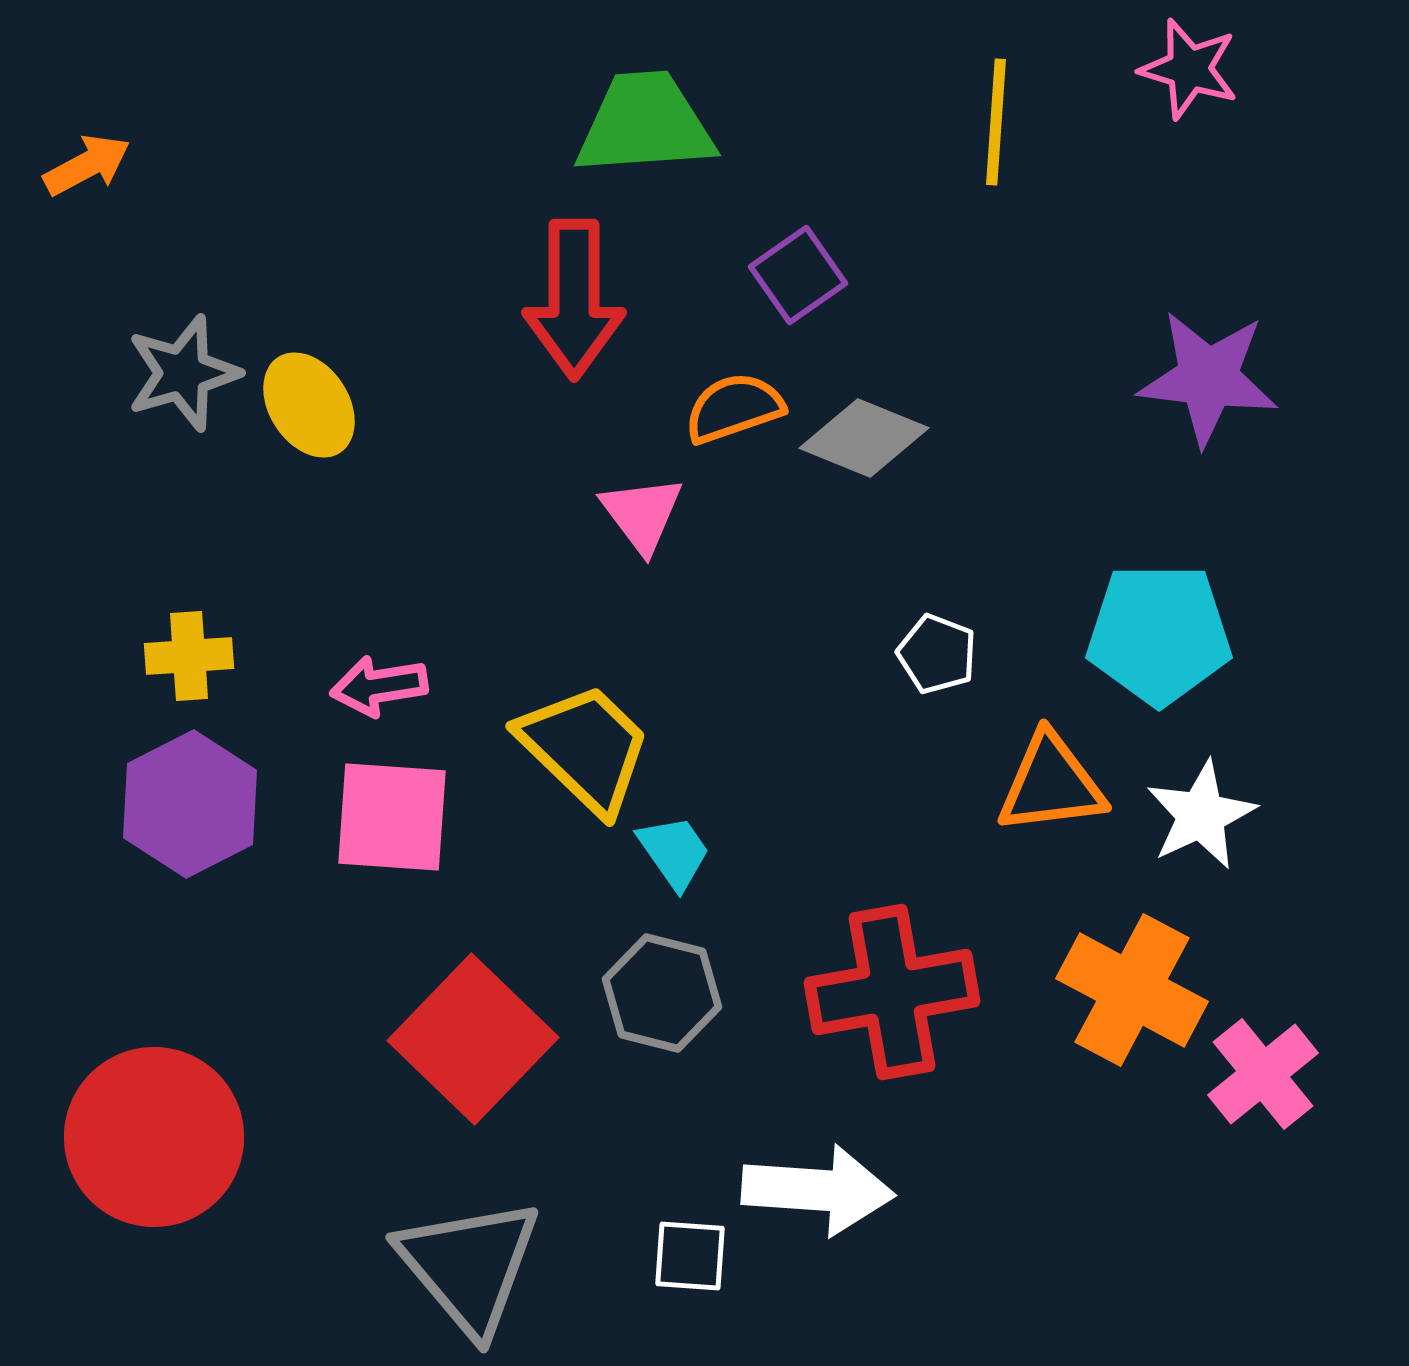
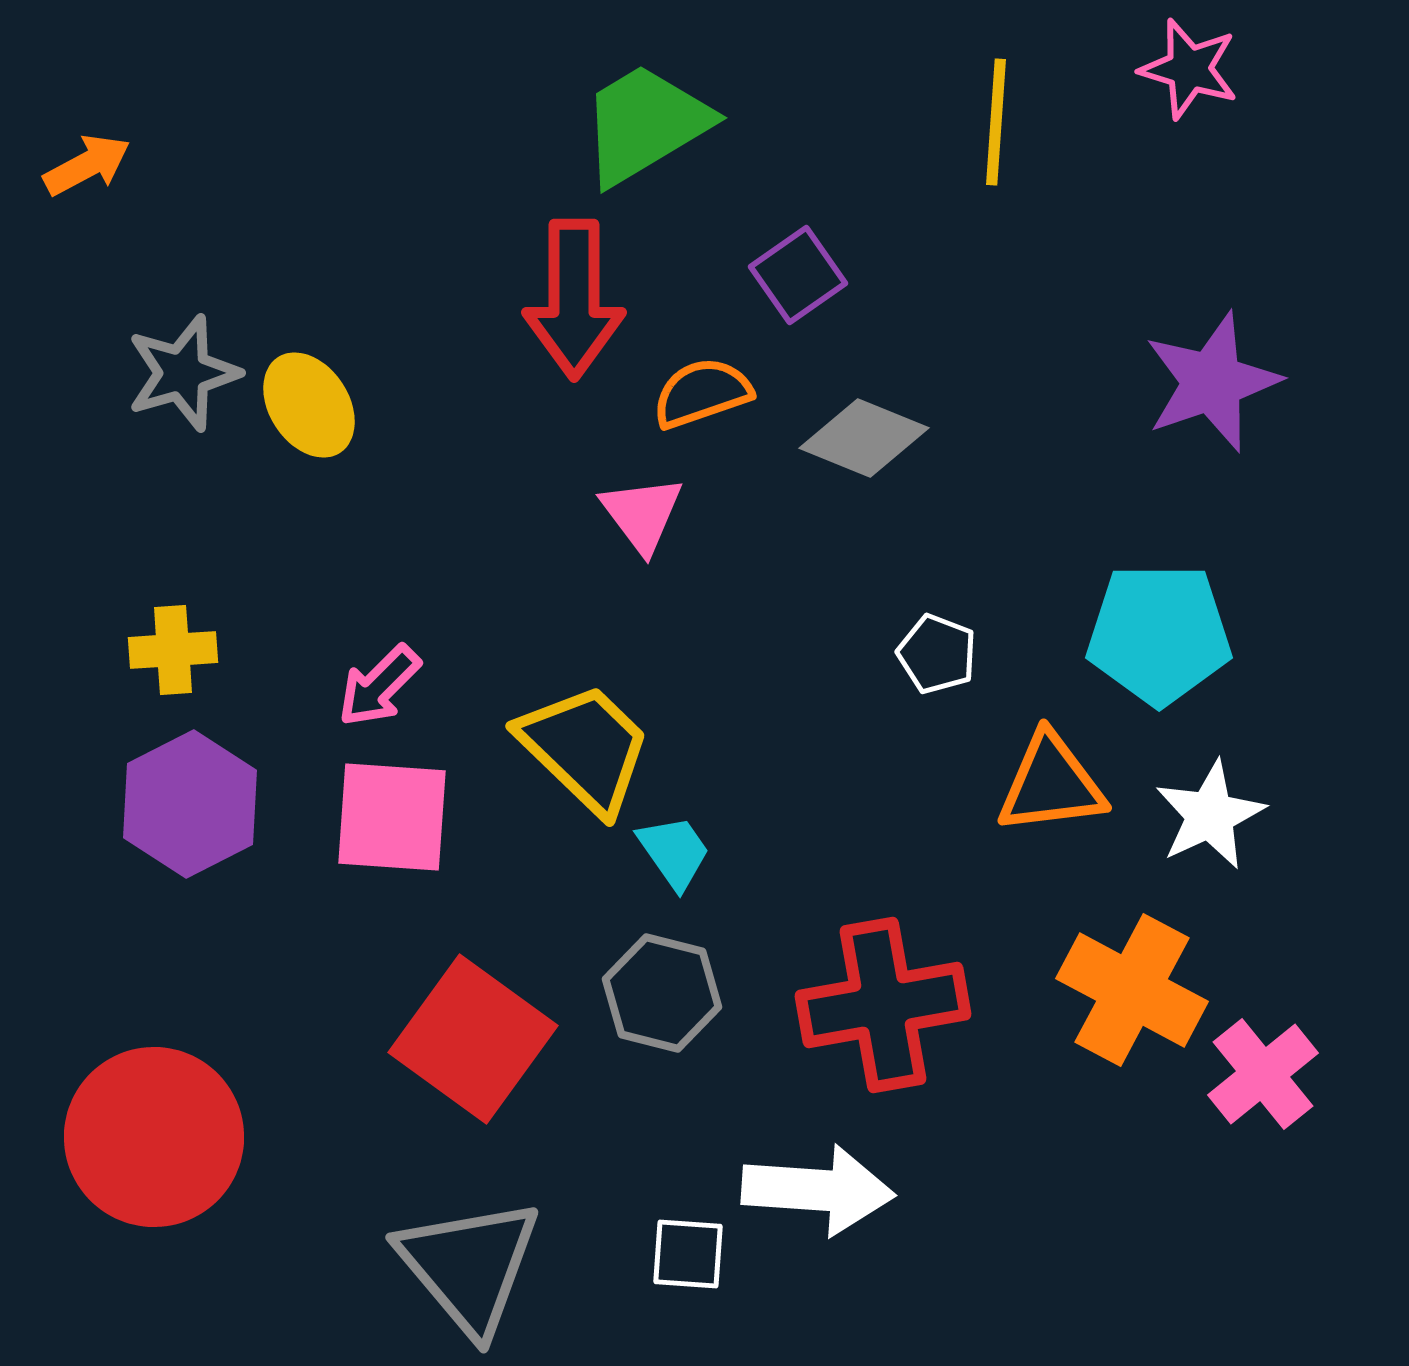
green trapezoid: rotated 27 degrees counterclockwise
purple star: moved 4 px right, 4 px down; rotated 26 degrees counterclockwise
orange semicircle: moved 32 px left, 15 px up
yellow cross: moved 16 px left, 6 px up
pink arrow: rotated 36 degrees counterclockwise
white star: moved 9 px right
red cross: moved 9 px left, 13 px down
red square: rotated 8 degrees counterclockwise
white square: moved 2 px left, 2 px up
